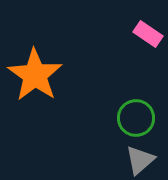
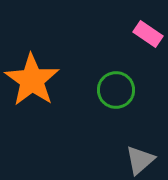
orange star: moved 3 px left, 5 px down
green circle: moved 20 px left, 28 px up
